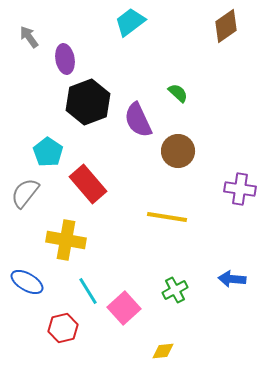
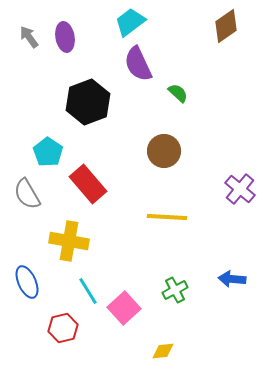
purple ellipse: moved 22 px up
purple semicircle: moved 56 px up
brown circle: moved 14 px left
purple cross: rotated 32 degrees clockwise
gray semicircle: moved 2 px right, 1 px down; rotated 68 degrees counterclockwise
yellow line: rotated 6 degrees counterclockwise
yellow cross: moved 3 px right, 1 px down
blue ellipse: rotated 36 degrees clockwise
